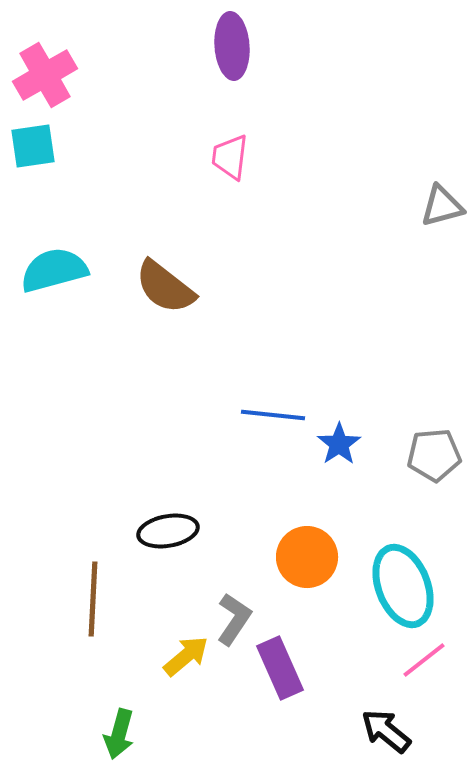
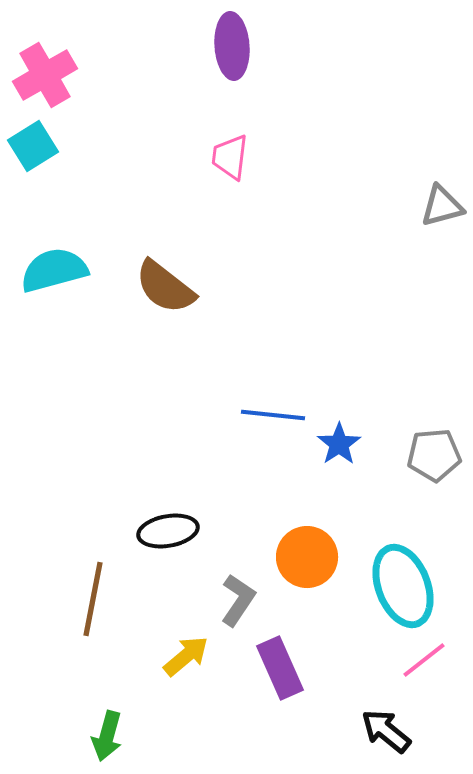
cyan square: rotated 24 degrees counterclockwise
brown line: rotated 8 degrees clockwise
gray L-shape: moved 4 px right, 19 px up
green arrow: moved 12 px left, 2 px down
